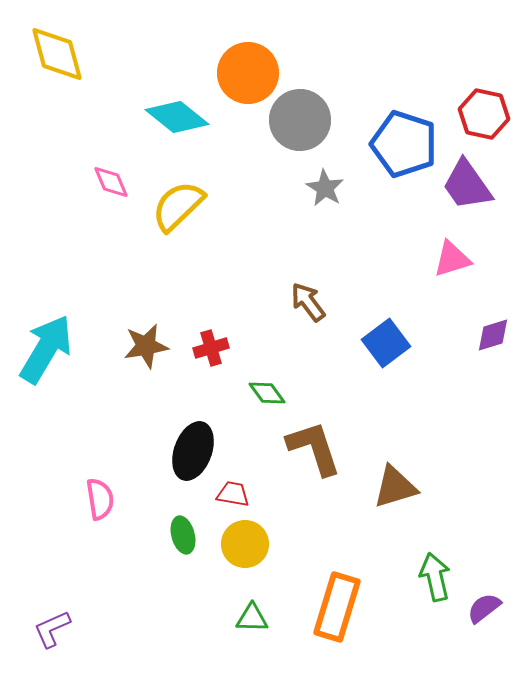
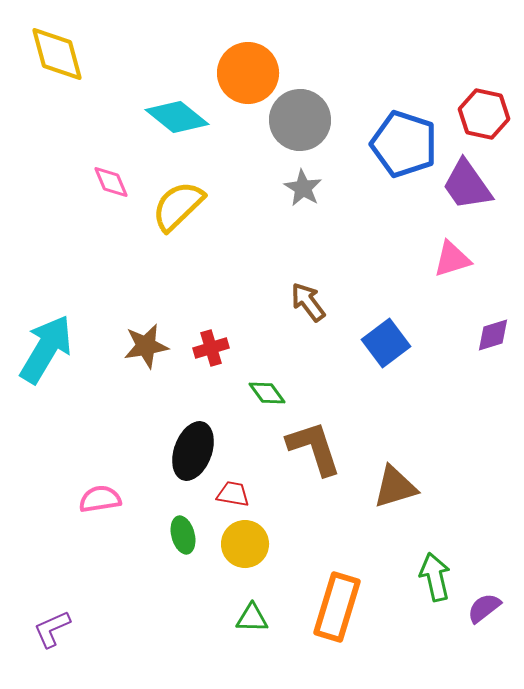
gray star: moved 22 px left
pink semicircle: rotated 90 degrees counterclockwise
